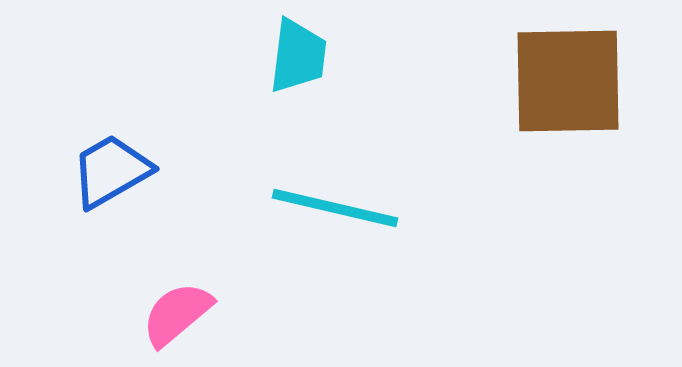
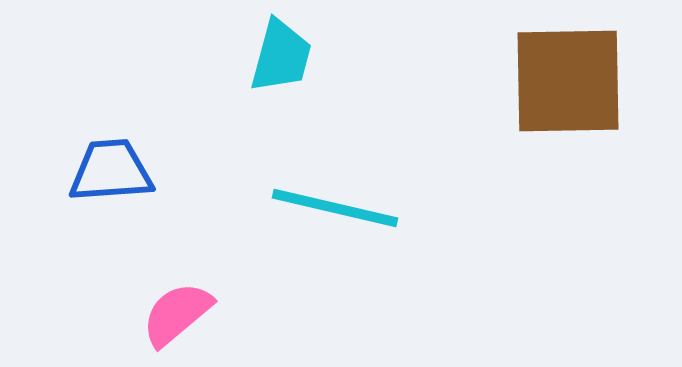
cyan trapezoid: moved 17 px left; rotated 8 degrees clockwise
blue trapezoid: rotated 26 degrees clockwise
